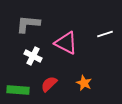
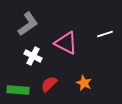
gray L-shape: rotated 140 degrees clockwise
